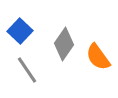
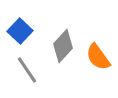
gray diamond: moved 1 px left, 2 px down; rotated 8 degrees clockwise
